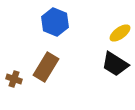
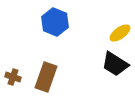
brown rectangle: moved 10 px down; rotated 12 degrees counterclockwise
brown cross: moved 1 px left, 2 px up
